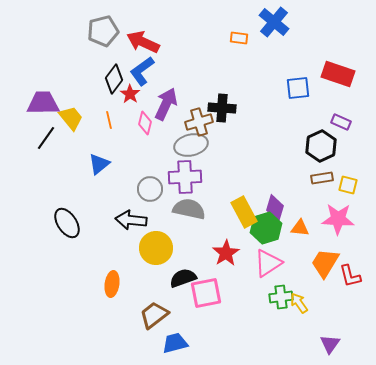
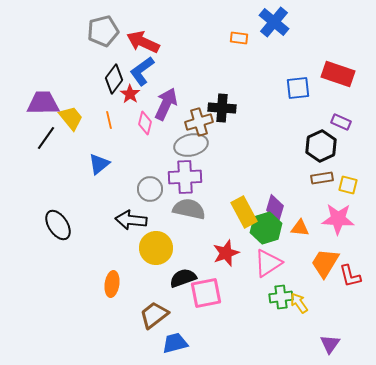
black ellipse at (67, 223): moved 9 px left, 2 px down
red star at (226, 253): rotated 12 degrees clockwise
